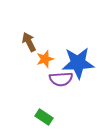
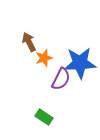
orange star: moved 1 px left, 1 px up
blue star: moved 2 px right
purple semicircle: rotated 60 degrees counterclockwise
